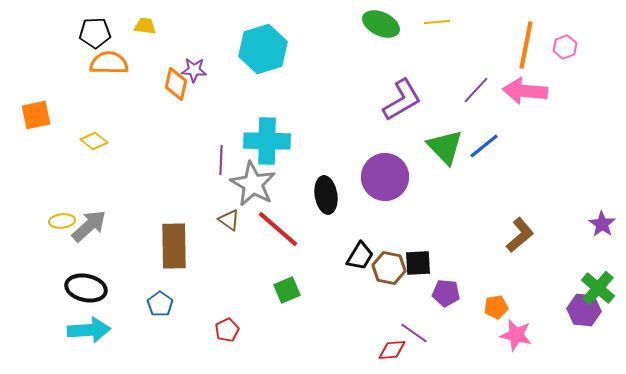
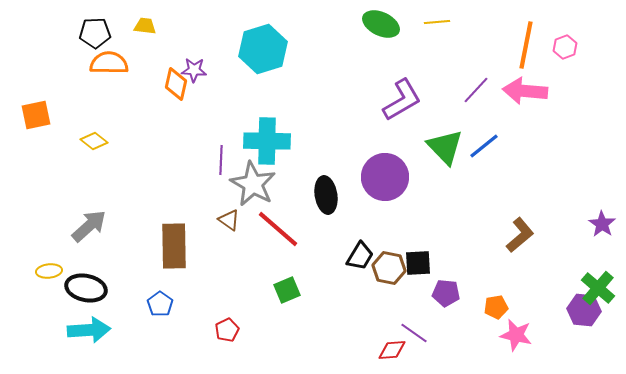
yellow ellipse at (62, 221): moved 13 px left, 50 px down
